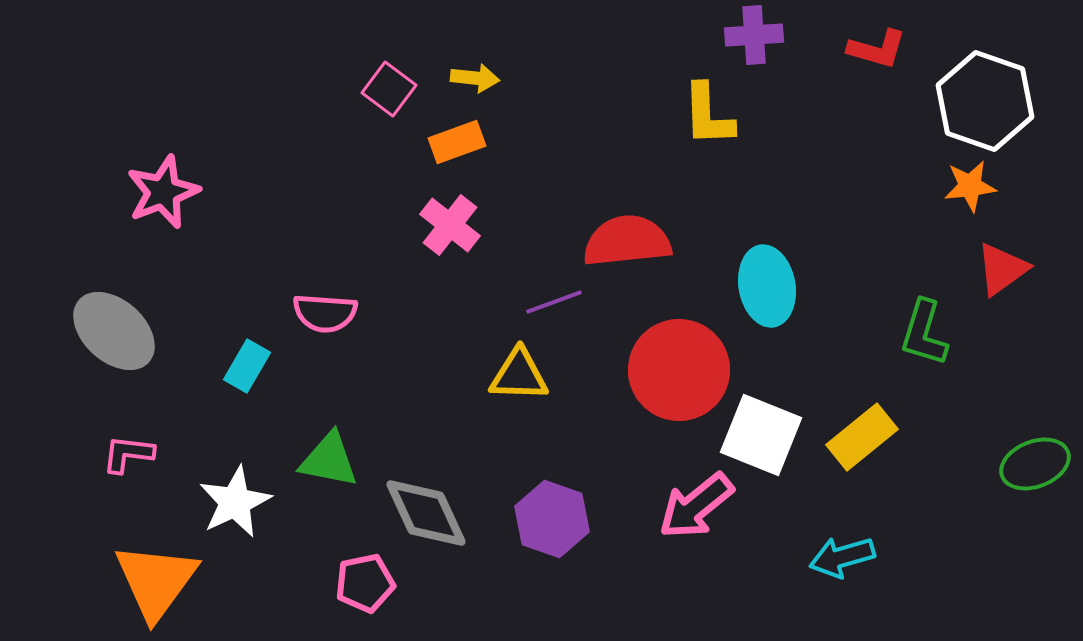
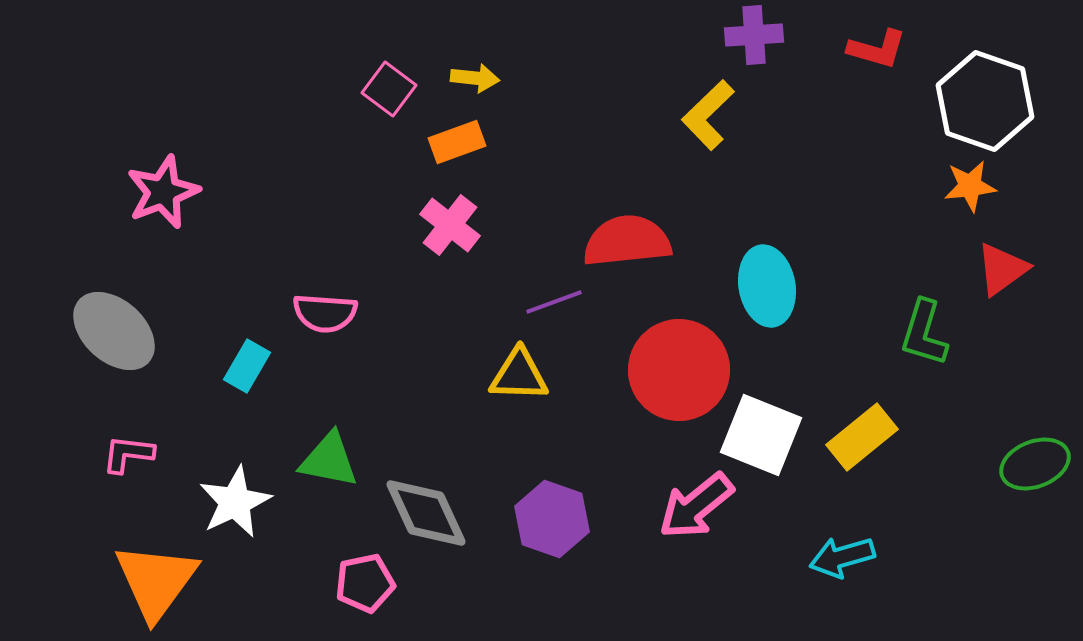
yellow L-shape: rotated 48 degrees clockwise
